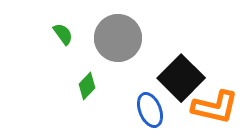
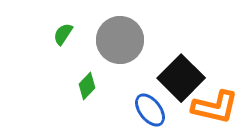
green semicircle: rotated 110 degrees counterclockwise
gray circle: moved 2 px right, 2 px down
blue ellipse: rotated 16 degrees counterclockwise
